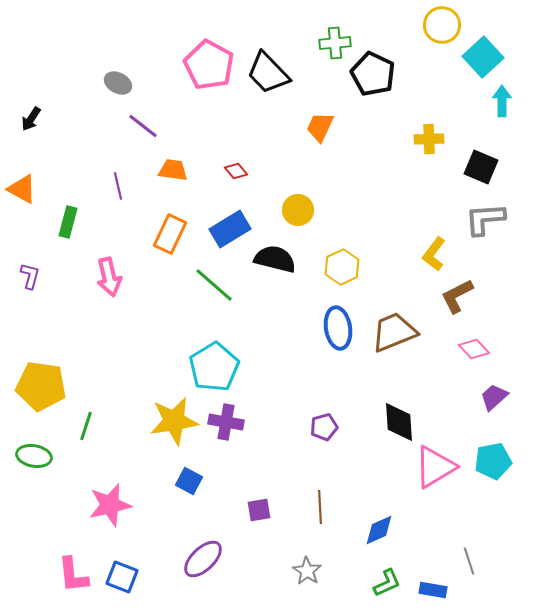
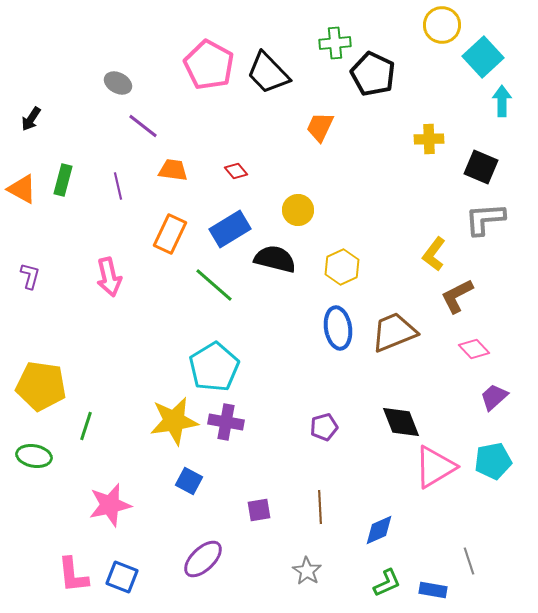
green rectangle at (68, 222): moved 5 px left, 42 px up
black diamond at (399, 422): moved 2 px right; rotated 18 degrees counterclockwise
